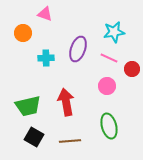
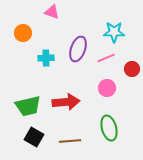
pink triangle: moved 7 px right, 2 px up
cyan star: rotated 10 degrees clockwise
pink line: moved 3 px left; rotated 48 degrees counterclockwise
pink circle: moved 2 px down
red arrow: rotated 96 degrees clockwise
green ellipse: moved 2 px down
